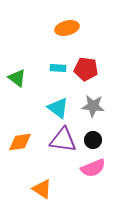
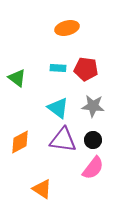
orange diamond: rotated 20 degrees counterclockwise
pink semicircle: rotated 30 degrees counterclockwise
